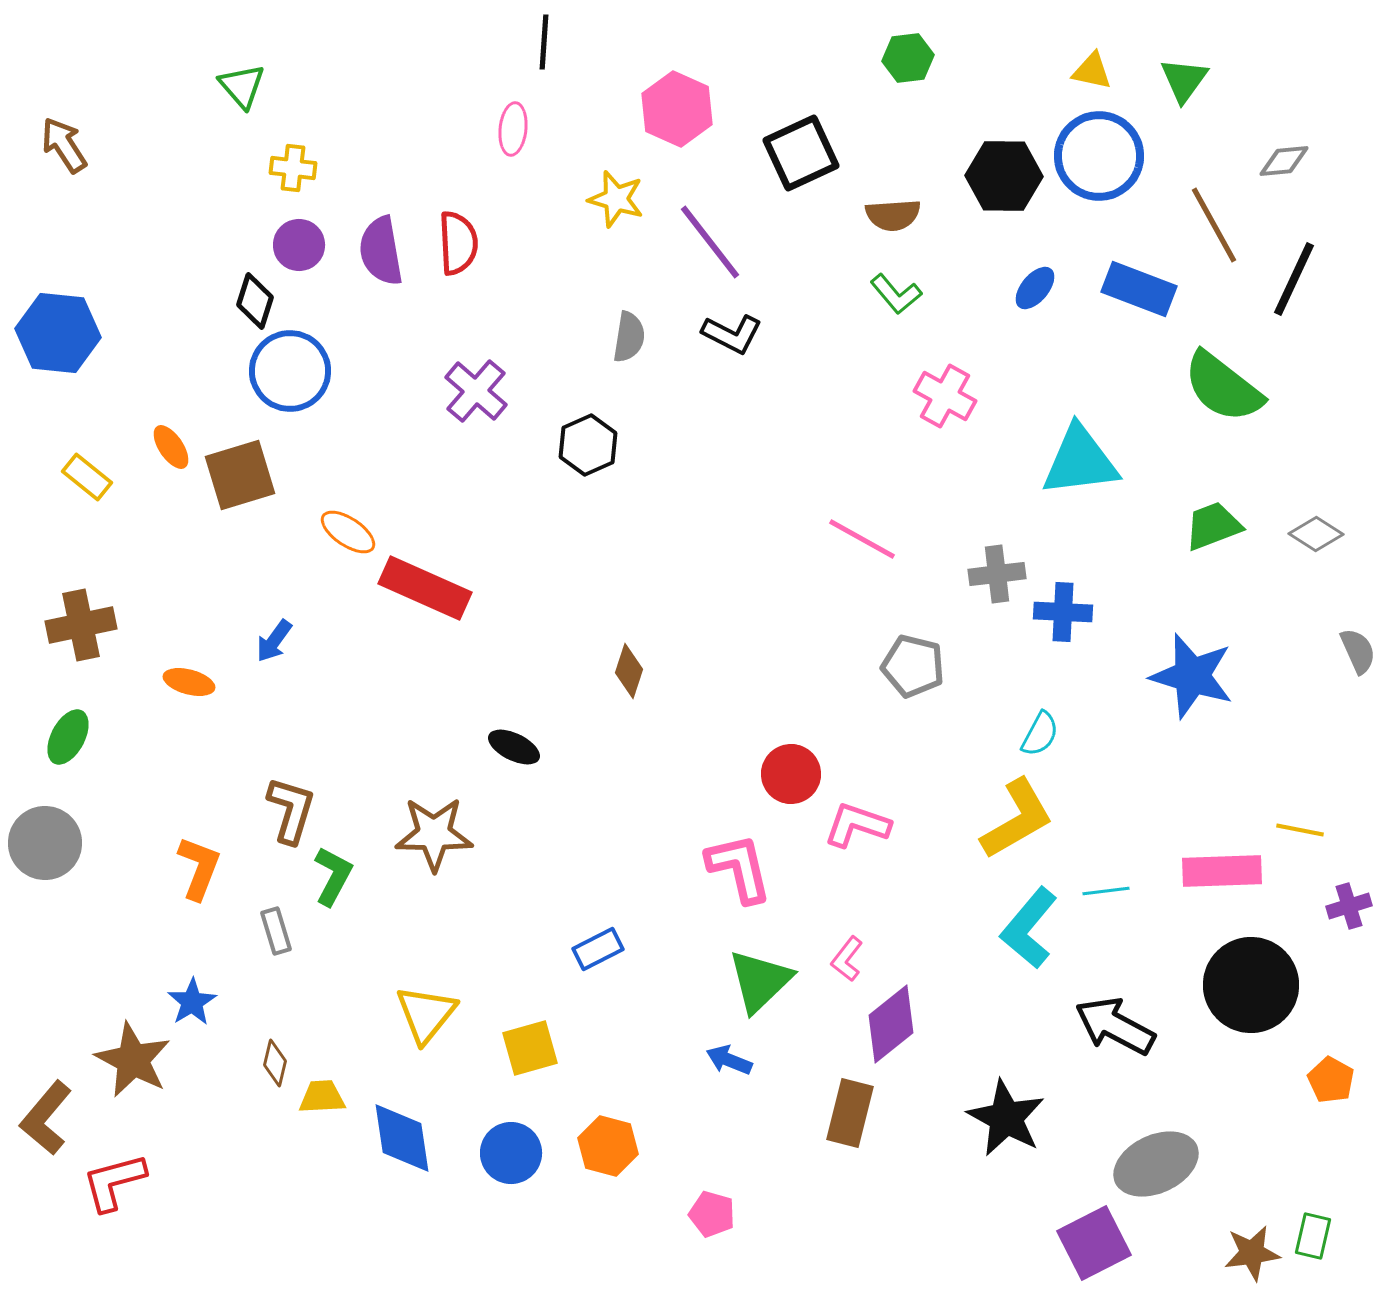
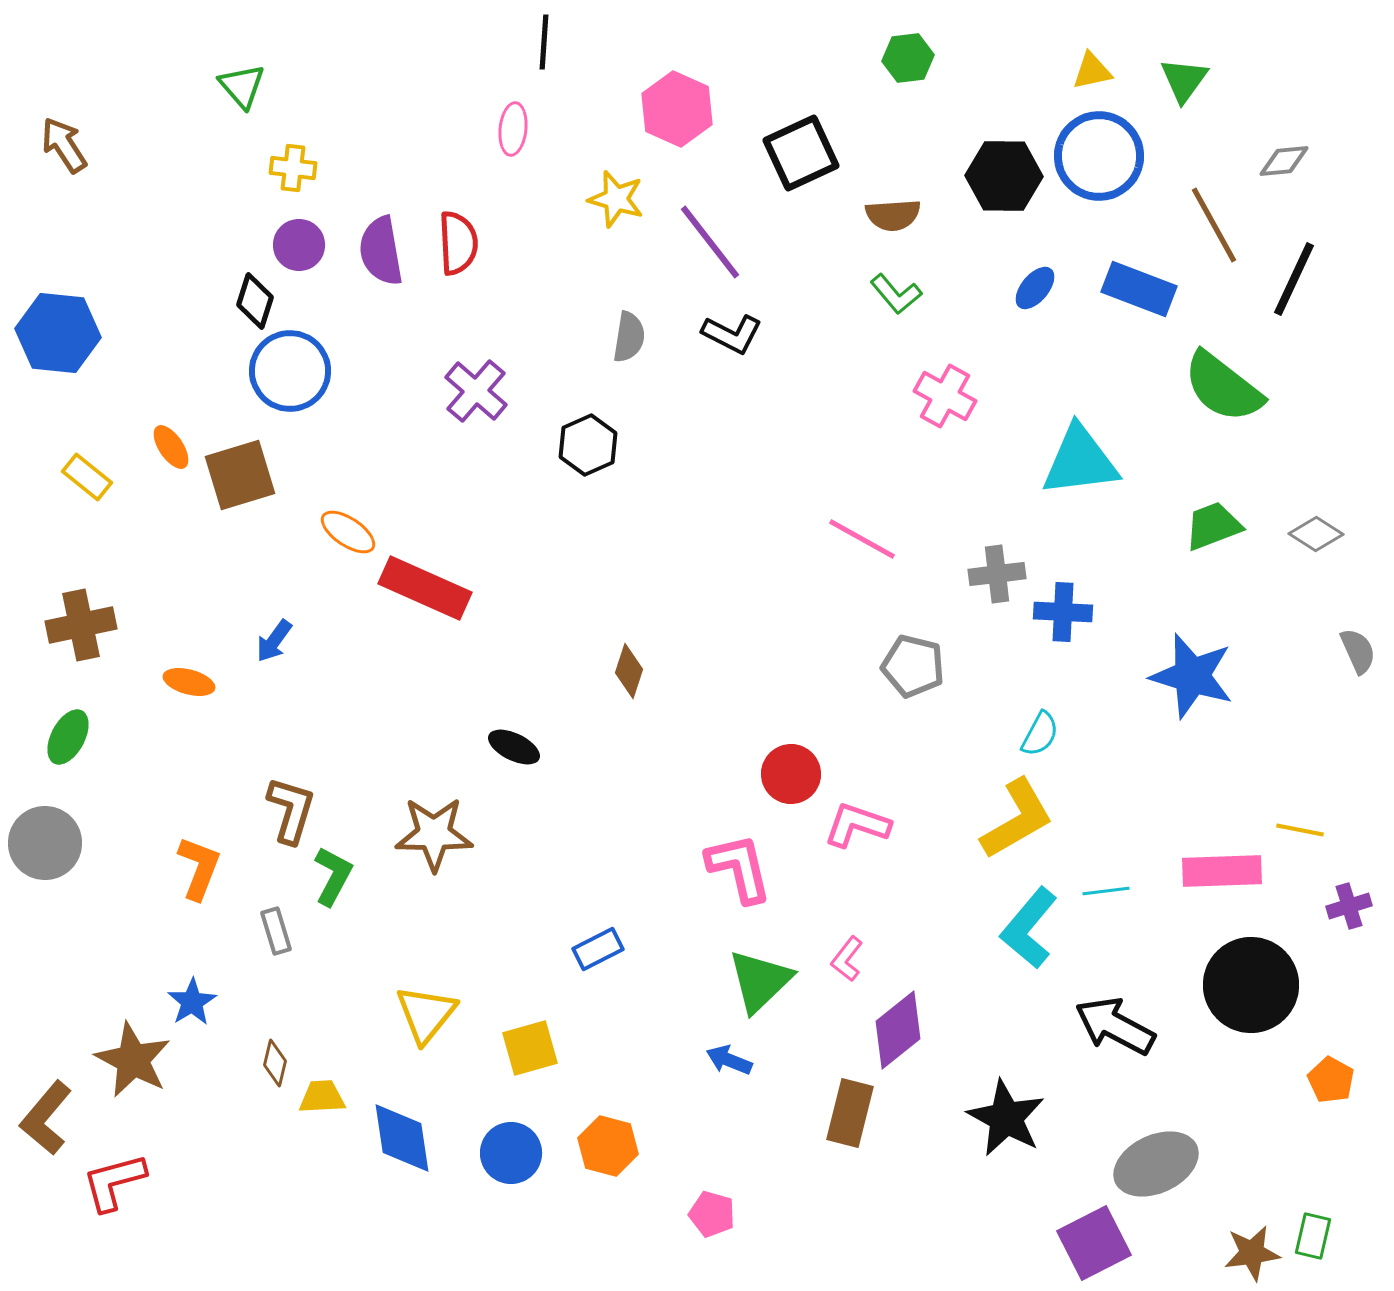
yellow triangle at (1092, 71): rotated 24 degrees counterclockwise
purple diamond at (891, 1024): moved 7 px right, 6 px down
